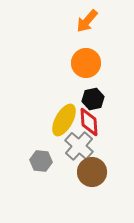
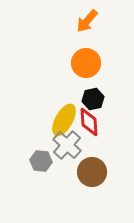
gray cross: moved 12 px left, 1 px up
